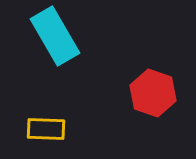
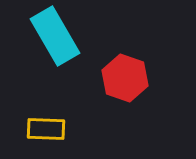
red hexagon: moved 28 px left, 15 px up
